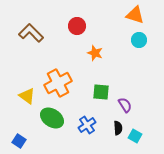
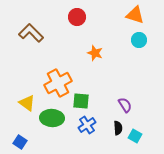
red circle: moved 9 px up
green square: moved 20 px left, 9 px down
yellow triangle: moved 7 px down
green ellipse: rotated 30 degrees counterclockwise
blue square: moved 1 px right, 1 px down
